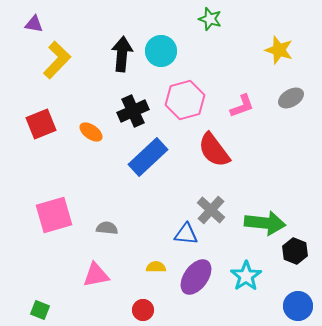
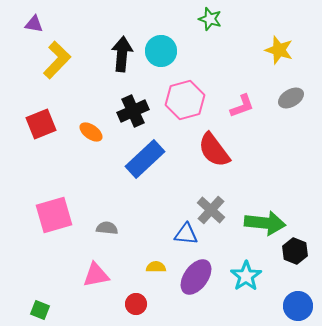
blue rectangle: moved 3 px left, 2 px down
red circle: moved 7 px left, 6 px up
